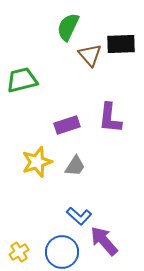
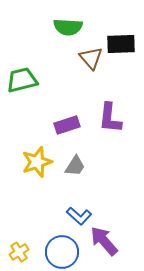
green semicircle: rotated 112 degrees counterclockwise
brown triangle: moved 1 px right, 3 px down
